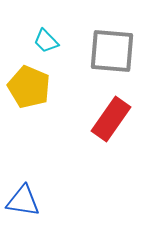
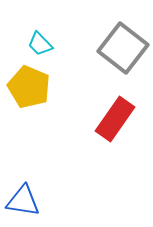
cyan trapezoid: moved 6 px left, 3 px down
gray square: moved 11 px right, 3 px up; rotated 33 degrees clockwise
red rectangle: moved 4 px right
